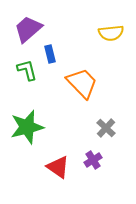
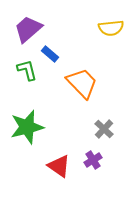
yellow semicircle: moved 5 px up
blue rectangle: rotated 36 degrees counterclockwise
gray cross: moved 2 px left, 1 px down
red triangle: moved 1 px right, 1 px up
